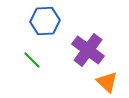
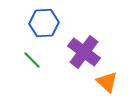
blue hexagon: moved 1 px left, 2 px down
purple cross: moved 4 px left, 2 px down
